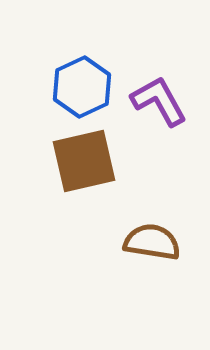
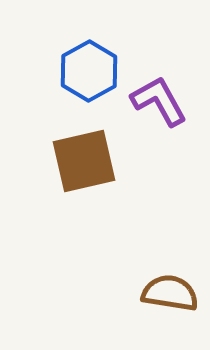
blue hexagon: moved 7 px right, 16 px up; rotated 4 degrees counterclockwise
brown semicircle: moved 18 px right, 51 px down
